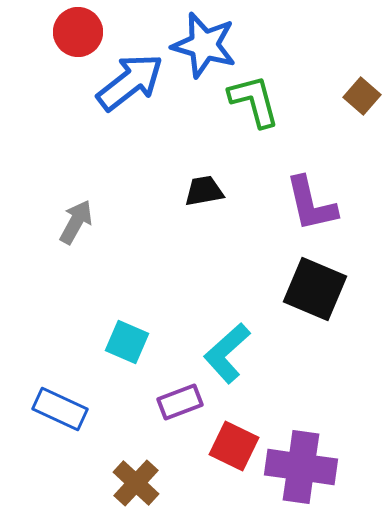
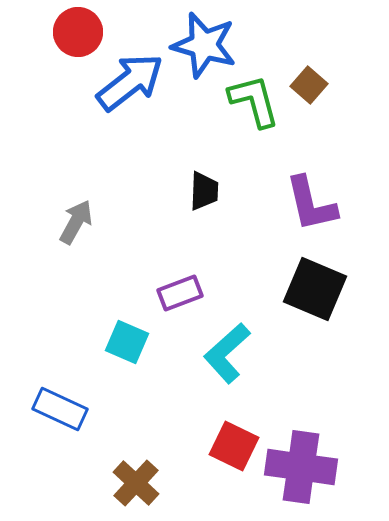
brown square: moved 53 px left, 11 px up
black trapezoid: rotated 102 degrees clockwise
purple rectangle: moved 109 px up
